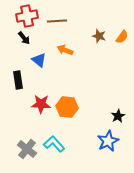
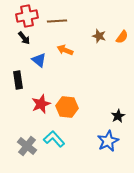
red star: rotated 24 degrees counterclockwise
cyan L-shape: moved 5 px up
gray cross: moved 3 px up
